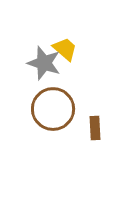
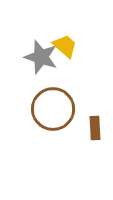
yellow trapezoid: moved 3 px up
gray star: moved 3 px left, 6 px up
